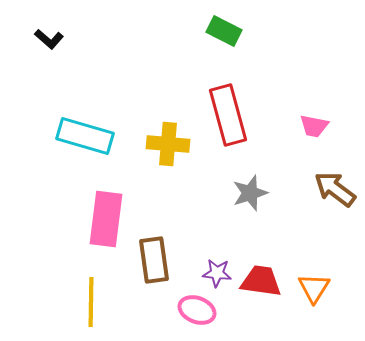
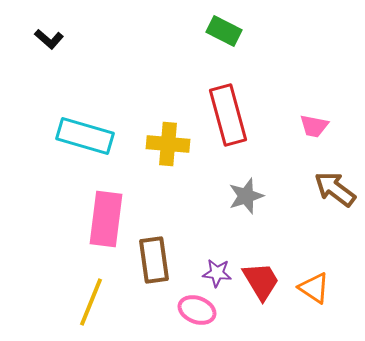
gray star: moved 4 px left, 3 px down
red trapezoid: rotated 51 degrees clockwise
orange triangle: rotated 28 degrees counterclockwise
yellow line: rotated 21 degrees clockwise
